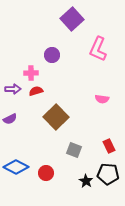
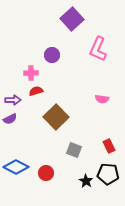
purple arrow: moved 11 px down
